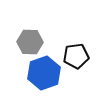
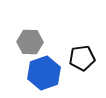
black pentagon: moved 6 px right, 2 px down
